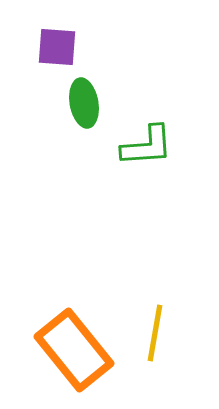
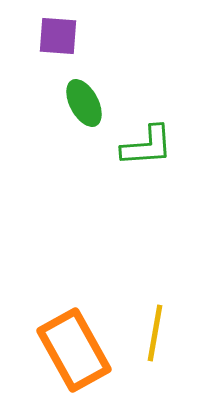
purple square: moved 1 px right, 11 px up
green ellipse: rotated 18 degrees counterclockwise
orange rectangle: rotated 10 degrees clockwise
